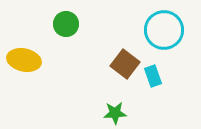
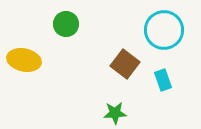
cyan rectangle: moved 10 px right, 4 px down
